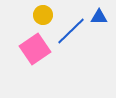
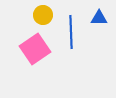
blue triangle: moved 1 px down
blue line: moved 1 px down; rotated 48 degrees counterclockwise
